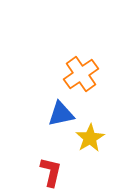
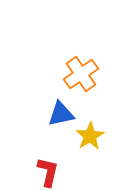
yellow star: moved 2 px up
red L-shape: moved 3 px left
